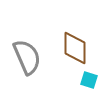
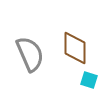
gray semicircle: moved 3 px right, 3 px up
